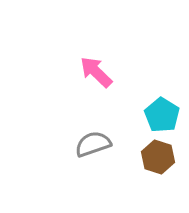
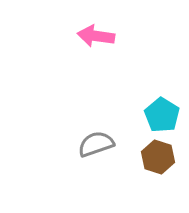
pink arrow: moved 36 px up; rotated 36 degrees counterclockwise
gray semicircle: moved 3 px right
